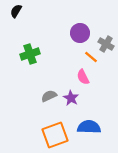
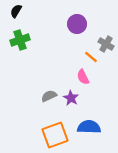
purple circle: moved 3 px left, 9 px up
green cross: moved 10 px left, 14 px up
